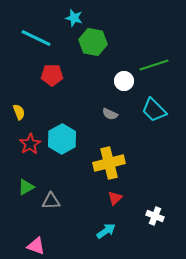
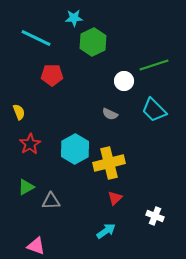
cyan star: rotated 18 degrees counterclockwise
green hexagon: rotated 24 degrees clockwise
cyan hexagon: moved 13 px right, 10 px down
